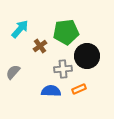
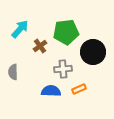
black circle: moved 6 px right, 4 px up
gray semicircle: rotated 42 degrees counterclockwise
